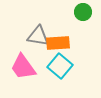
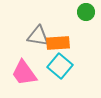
green circle: moved 3 px right
pink trapezoid: moved 1 px right, 6 px down
